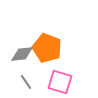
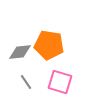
orange pentagon: moved 2 px right, 3 px up; rotated 12 degrees counterclockwise
gray diamond: moved 2 px left, 2 px up
